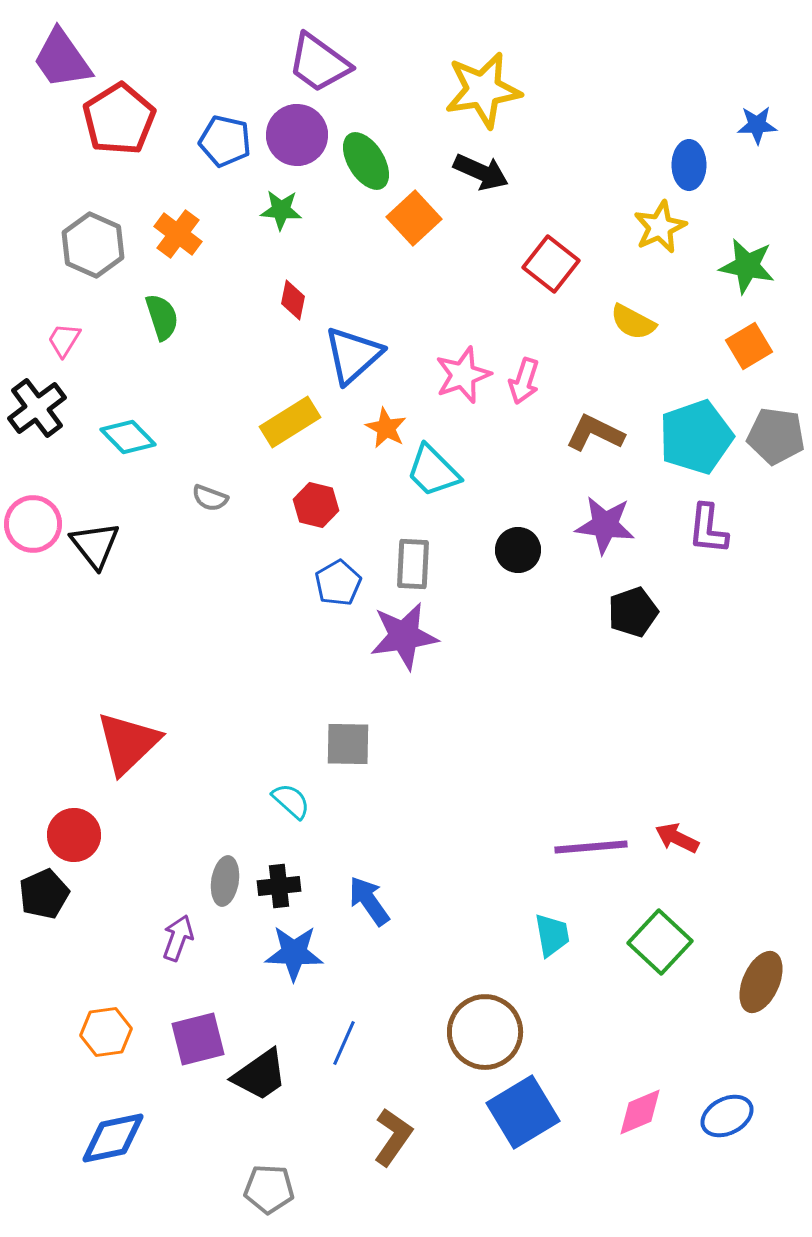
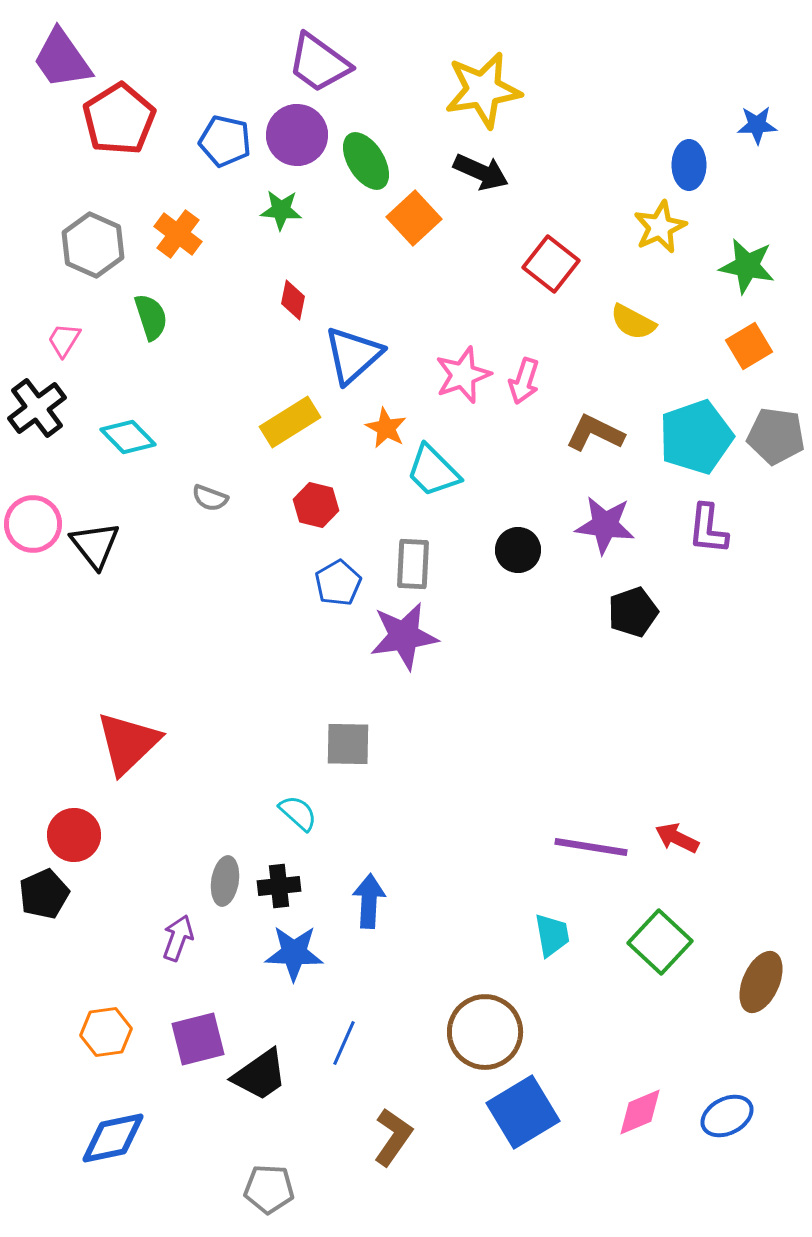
green semicircle at (162, 317): moved 11 px left
cyan semicircle at (291, 801): moved 7 px right, 12 px down
purple line at (591, 847): rotated 14 degrees clockwise
blue arrow at (369, 901): rotated 38 degrees clockwise
